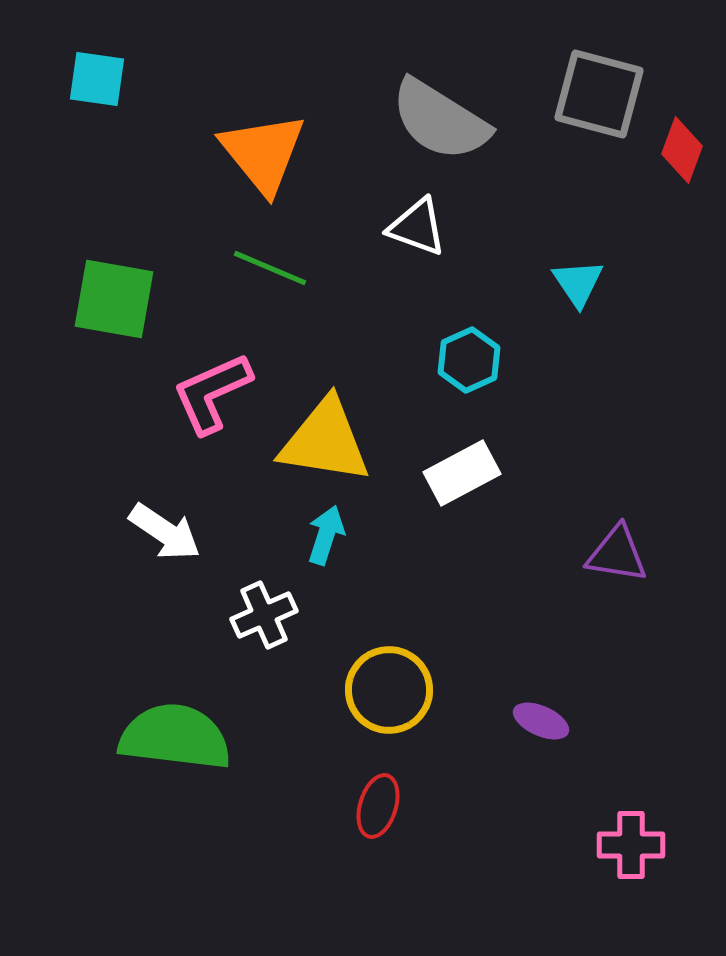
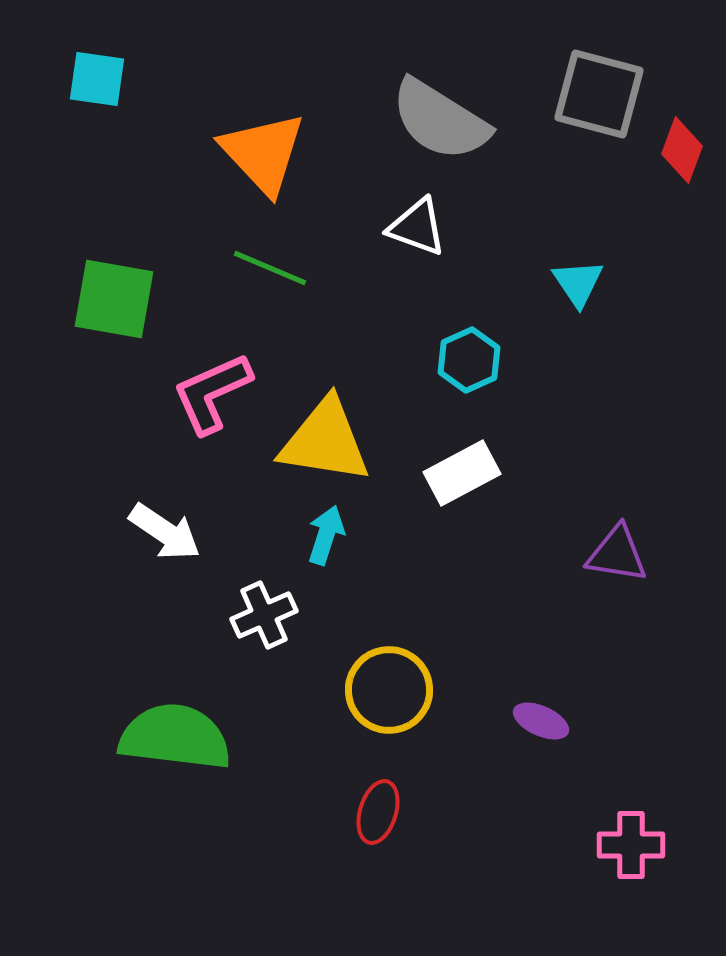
orange triangle: rotated 4 degrees counterclockwise
red ellipse: moved 6 px down
